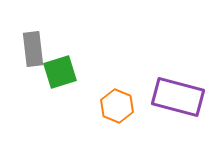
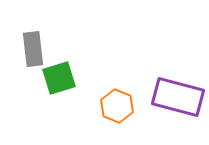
green square: moved 1 px left, 6 px down
